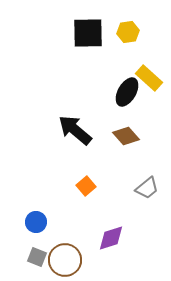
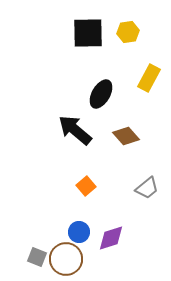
yellow rectangle: rotated 76 degrees clockwise
black ellipse: moved 26 px left, 2 px down
blue circle: moved 43 px right, 10 px down
brown circle: moved 1 px right, 1 px up
